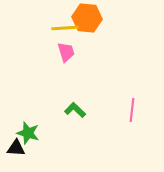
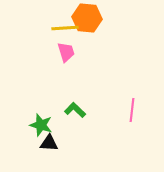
green star: moved 13 px right, 8 px up
black triangle: moved 33 px right, 5 px up
